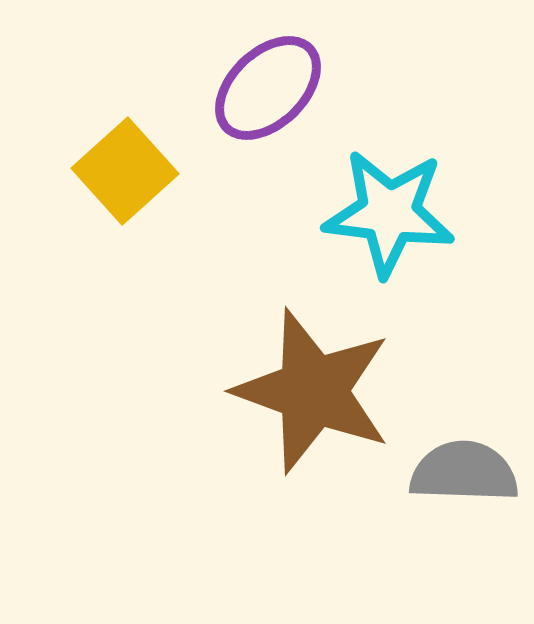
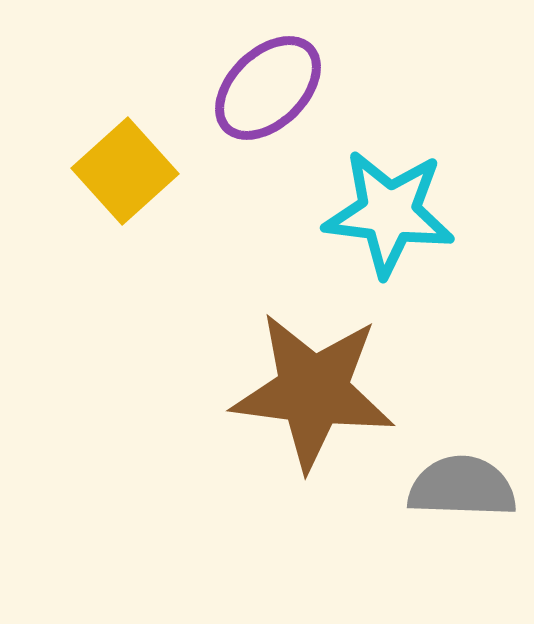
brown star: rotated 13 degrees counterclockwise
gray semicircle: moved 2 px left, 15 px down
